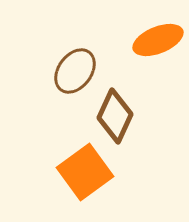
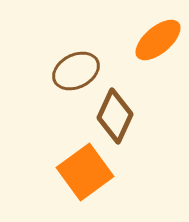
orange ellipse: rotated 18 degrees counterclockwise
brown ellipse: moved 1 px right; rotated 27 degrees clockwise
